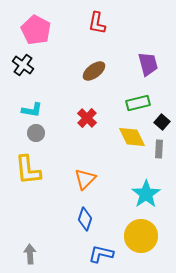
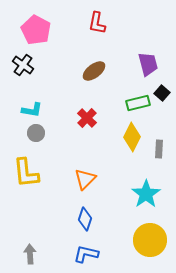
black square: moved 29 px up
yellow diamond: rotated 52 degrees clockwise
yellow L-shape: moved 2 px left, 3 px down
yellow circle: moved 9 px right, 4 px down
blue L-shape: moved 15 px left
